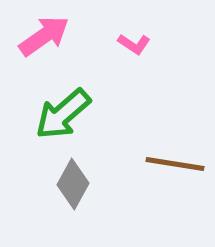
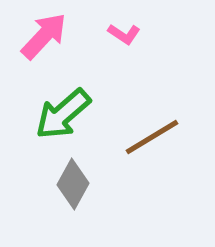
pink arrow: rotated 12 degrees counterclockwise
pink L-shape: moved 10 px left, 10 px up
brown line: moved 23 px left, 27 px up; rotated 40 degrees counterclockwise
